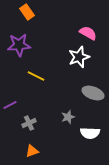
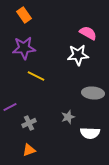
orange rectangle: moved 3 px left, 3 px down
purple star: moved 5 px right, 3 px down
white star: moved 1 px left, 2 px up; rotated 15 degrees clockwise
gray ellipse: rotated 15 degrees counterclockwise
purple line: moved 2 px down
orange triangle: moved 3 px left, 1 px up
